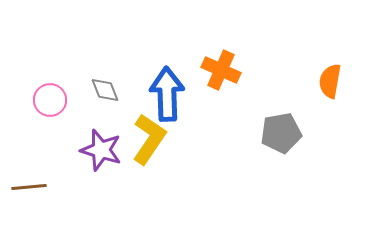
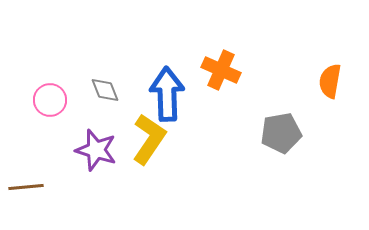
purple star: moved 5 px left
brown line: moved 3 px left
